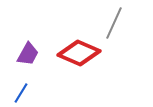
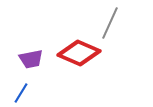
gray line: moved 4 px left
purple trapezoid: moved 3 px right, 5 px down; rotated 50 degrees clockwise
